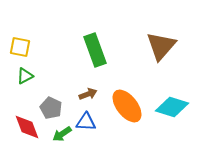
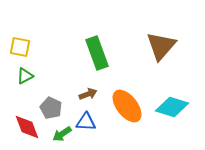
green rectangle: moved 2 px right, 3 px down
